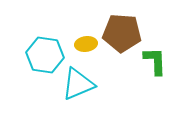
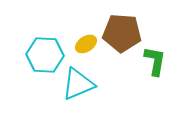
yellow ellipse: rotated 25 degrees counterclockwise
cyan hexagon: rotated 6 degrees counterclockwise
green L-shape: rotated 12 degrees clockwise
